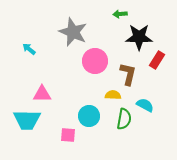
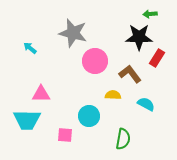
green arrow: moved 30 px right
gray star: moved 1 px down; rotated 8 degrees counterclockwise
cyan arrow: moved 1 px right, 1 px up
red rectangle: moved 2 px up
brown L-shape: moved 2 px right; rotated 50 degrees counterclockwise
pink triangle: moved 1 px left
cyan semicircle: moved 1 px right, 1 px up
green semicircle: moved 1 px left, 20 px down
pink square: moved 3 px left
